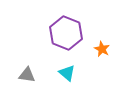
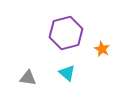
purple hexagon: rotated 24 degrees clockwise
gray triangle: moved 1 px right, 3 px down
